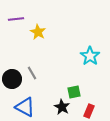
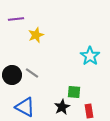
yellow star: moved 2 px left, 3 px down; rotated 21 degrees clockwise
gray line: rotated 24 degrees counterclockwise
black circle: moved 4 px up
green square: rotated 16 degrees clockwise
black star: rotated 14 degrees clockwise
red rectangle: rotated 32 degrees counterclockwise
